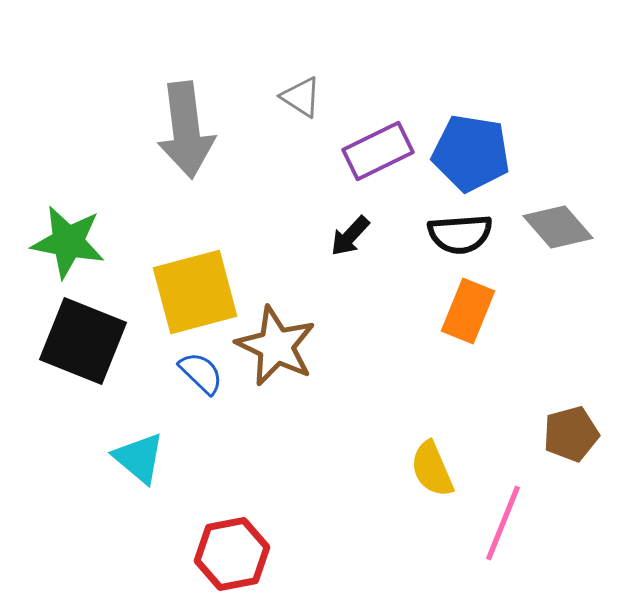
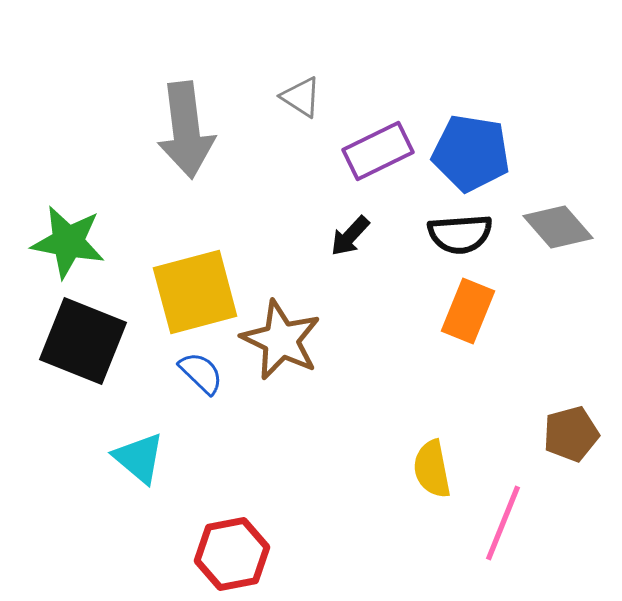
brown star: moved 5 px right, 6 px up
yellow semicircle: rotated 12 degrees clockwise
